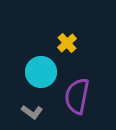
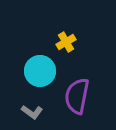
yellow cross: moved 1 px left, 1 px up; rotated 12 degrees clockwise
cyan circle: moved 1 px left, 1 px up
